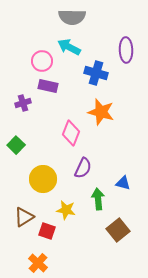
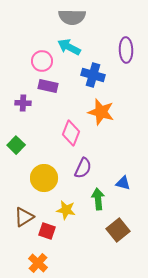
blue cross: moved 3 px left, 2 px down
purple cross: rotated 21 degrees clockwise
yellow circle: moved 1 px right, 1 px up
